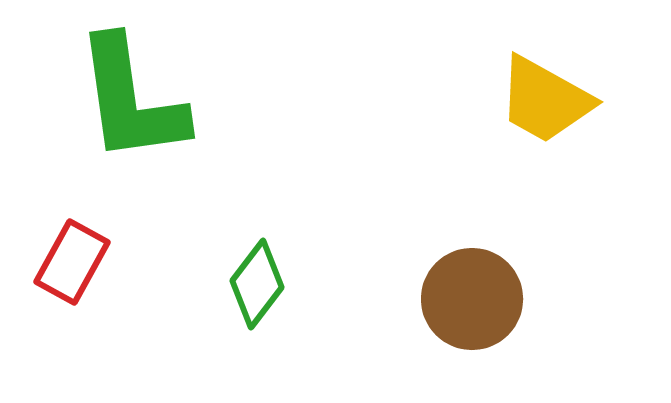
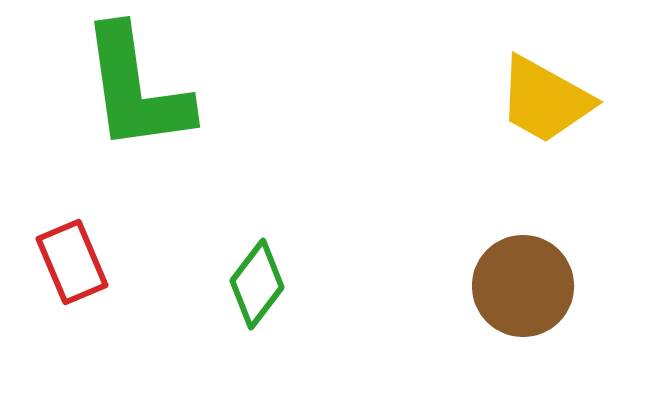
green L-shape: moved 5 px right, 11 px up
red rectangle: rotated 52 degrees counterclockwise
brown circle: moved 51 px right, 13 px up
